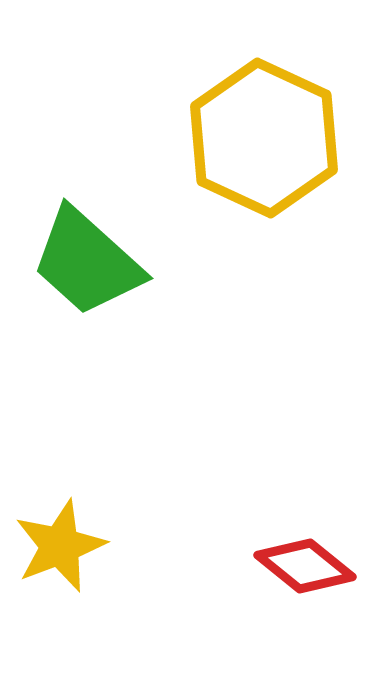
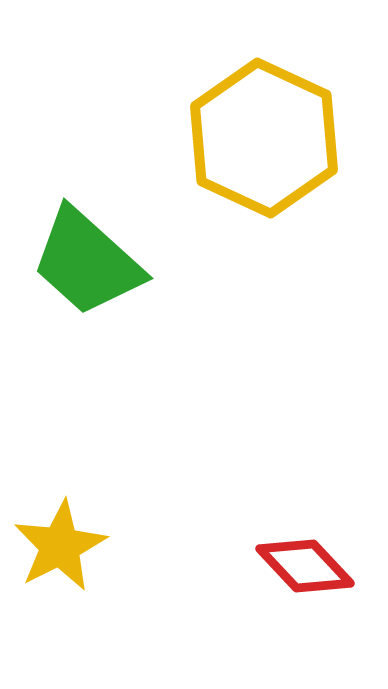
yellow star: rotated 6 degrees counterclockwise
red diamond: rotated 8 degrees clockwise
